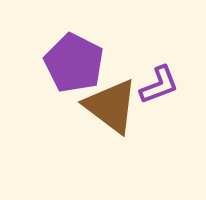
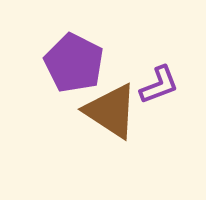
brown triangle: moved 5 px down; rotated 4 degrees counterclockwise
